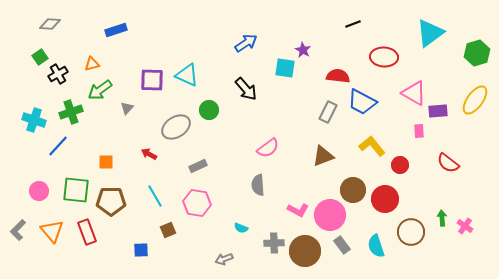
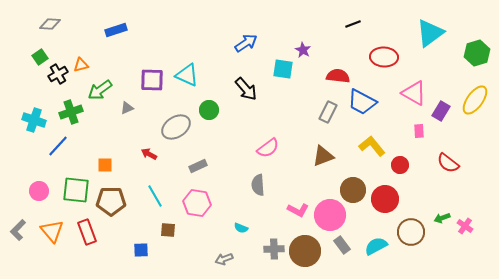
orange triangle at (92, 64): moved 11 px left, 1 px down
cyan square at (285, 68): moved 2 px left, 1 px down
gray triangle at (127, 108): rotated 24 degrees clockwise
purple rectangle at (438, 111): moved 3 px right; rotated 54 degrees counterclockwise
orange square at (106, 162): moved 1 px left, 3 px down
green arrow at (442, 218): rotated 105 degrees counterclockwise
brown square at (168, 230): rotated 28 degrees clockwise
gray cross at (274, 243): moved 6 px down
cyan semicircle at (376, 246): rotated 80 degrees clockwise
